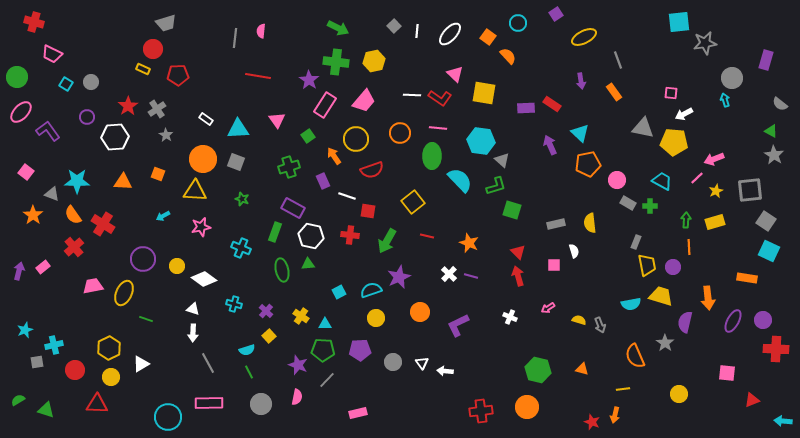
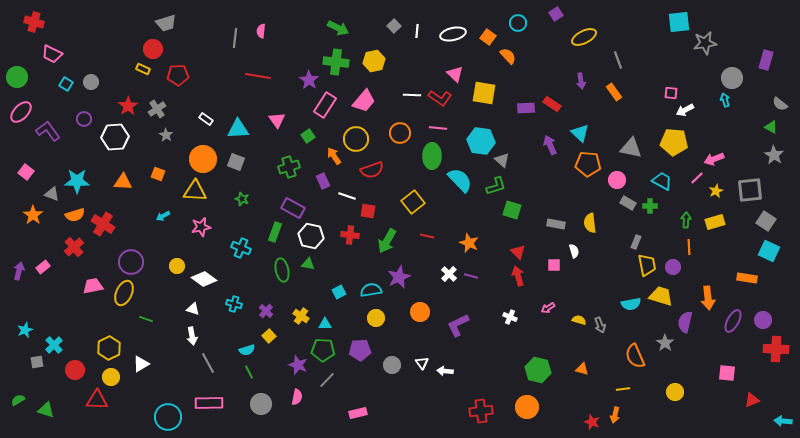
white ellipse at (450, 34): moved 3 px right; rotated 35 degrees clockwise
white arrow at (684, 114): moved 1 px right, 4 px up
purple circle at (87, 117): moved 3 px left, 2 px down
gray triangle at (643, 128): moved 12 px left, 20 px down
green triangle at (771, 131): moved 4 px up
orange pentagon at (588, 164): rotated 15 degrees clockwise
orange semicircle at (73, 215): moved 2 px right; rotated 72 degrees counterclockwise
gray rectangle at (556, 224): rotated 24 degrees clockwise
purple circle at (143, 259): moved 12 px left, 3 px down
green triangle at (308, 264): rotated 16 degrees clockwise
cyan semicircle at (371, 290): rotated 10 degrees clockwise
white arrow at (193, 333): moved 1 px left, 3 px down; rotated 12 degrees counterclockwise
cyan cross at (54, 345): rotated 30 degrees counterclockwise
gray circle at (393, 362): moved 1 px left, 3 px down
yellow circle at (679, 394): moved 4 px left, 2 px up
red triangle at (97, 404): moved 4 px up
